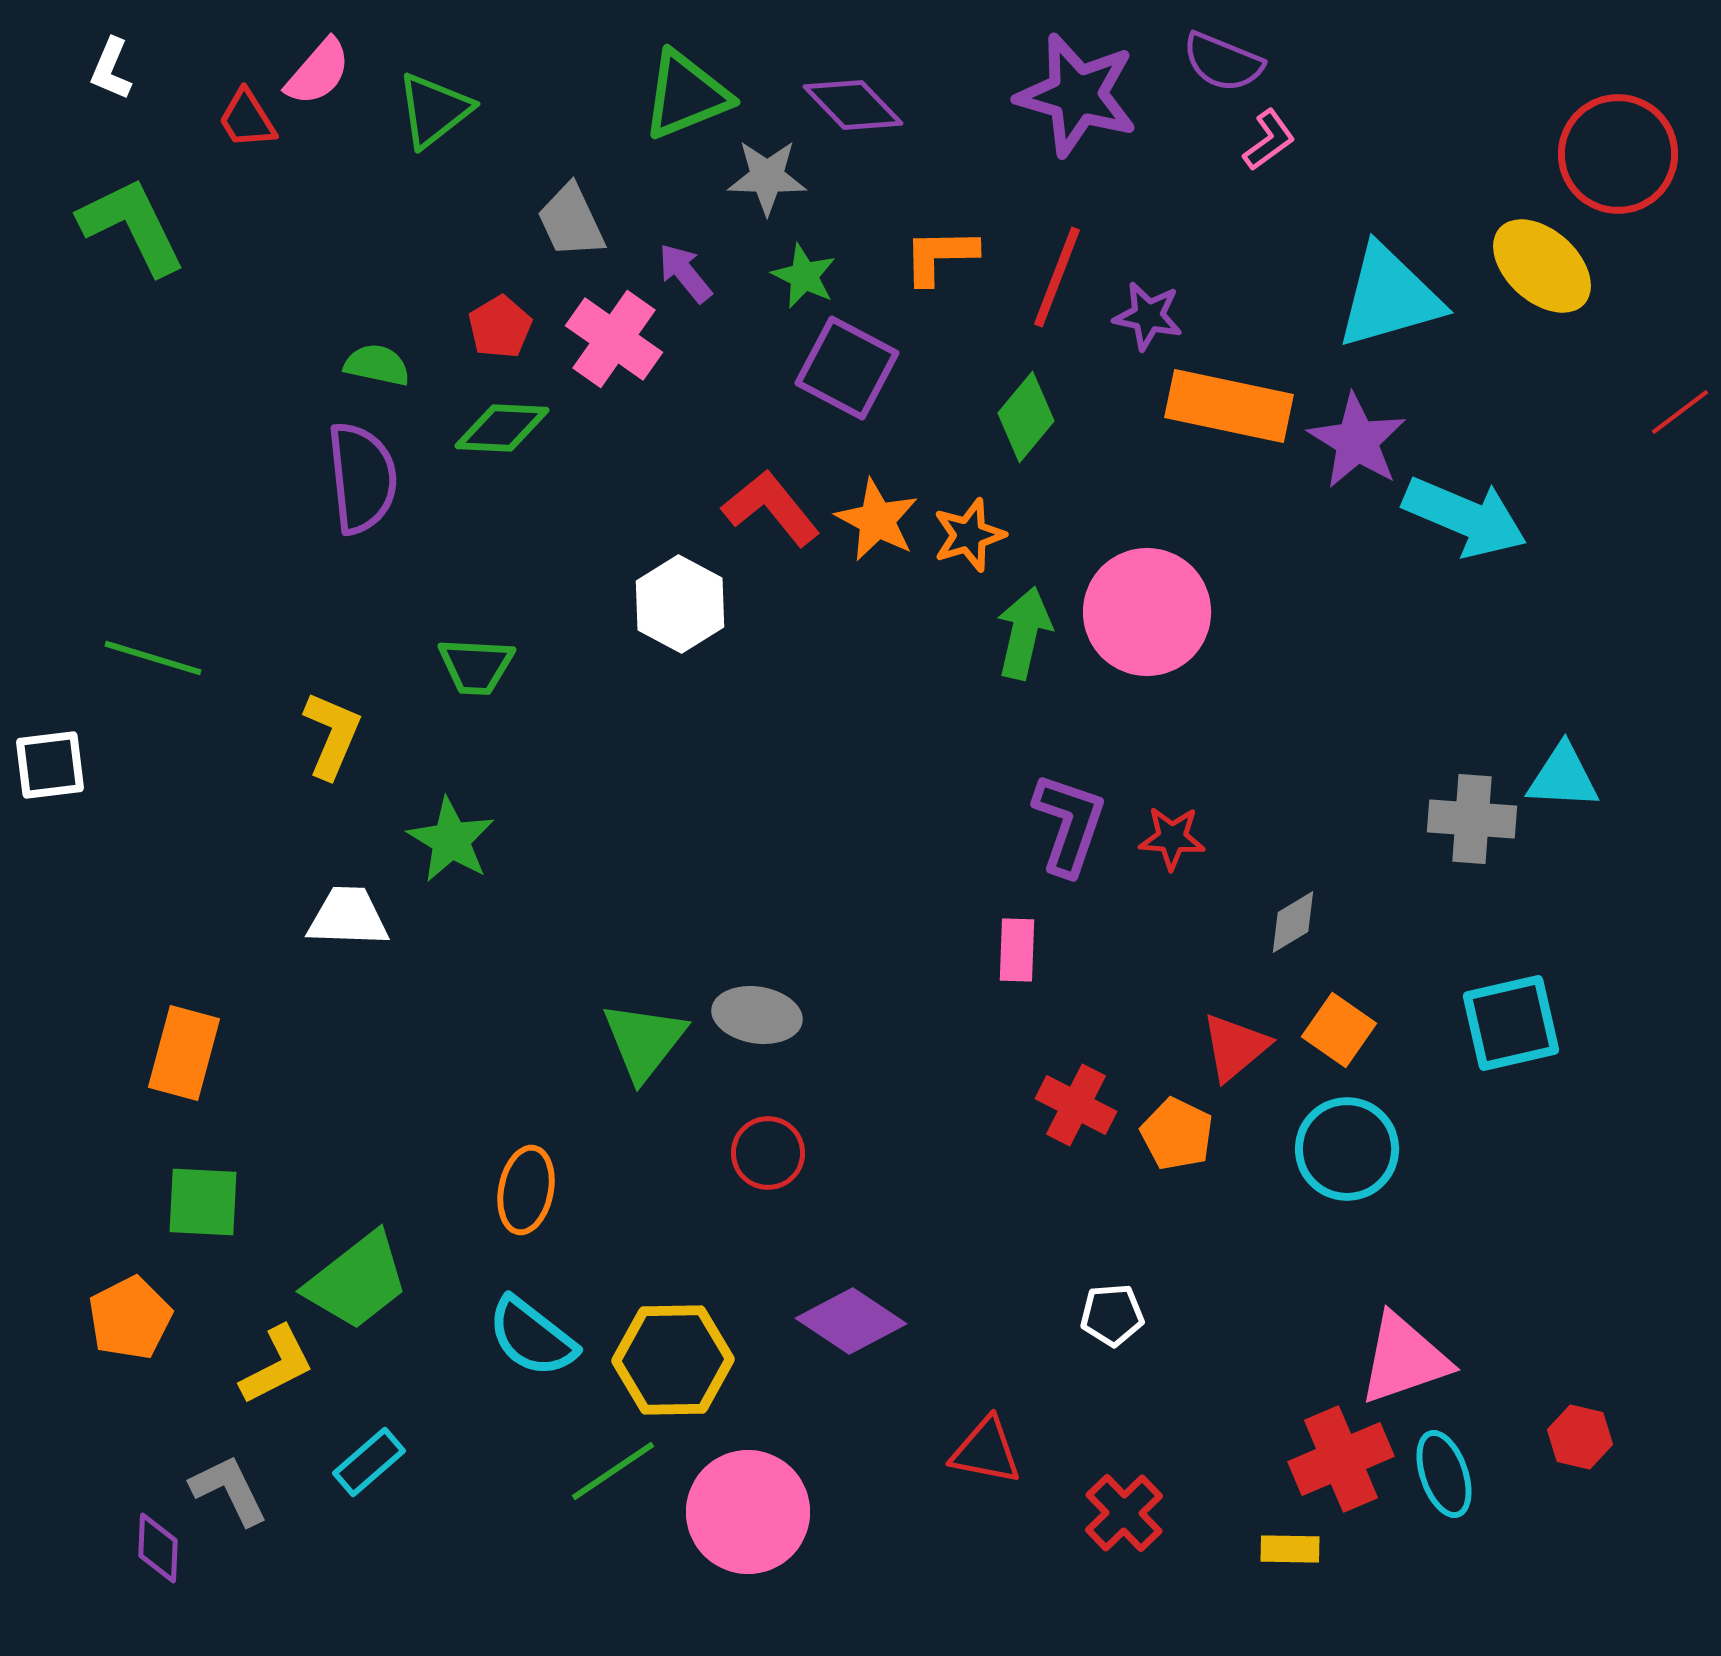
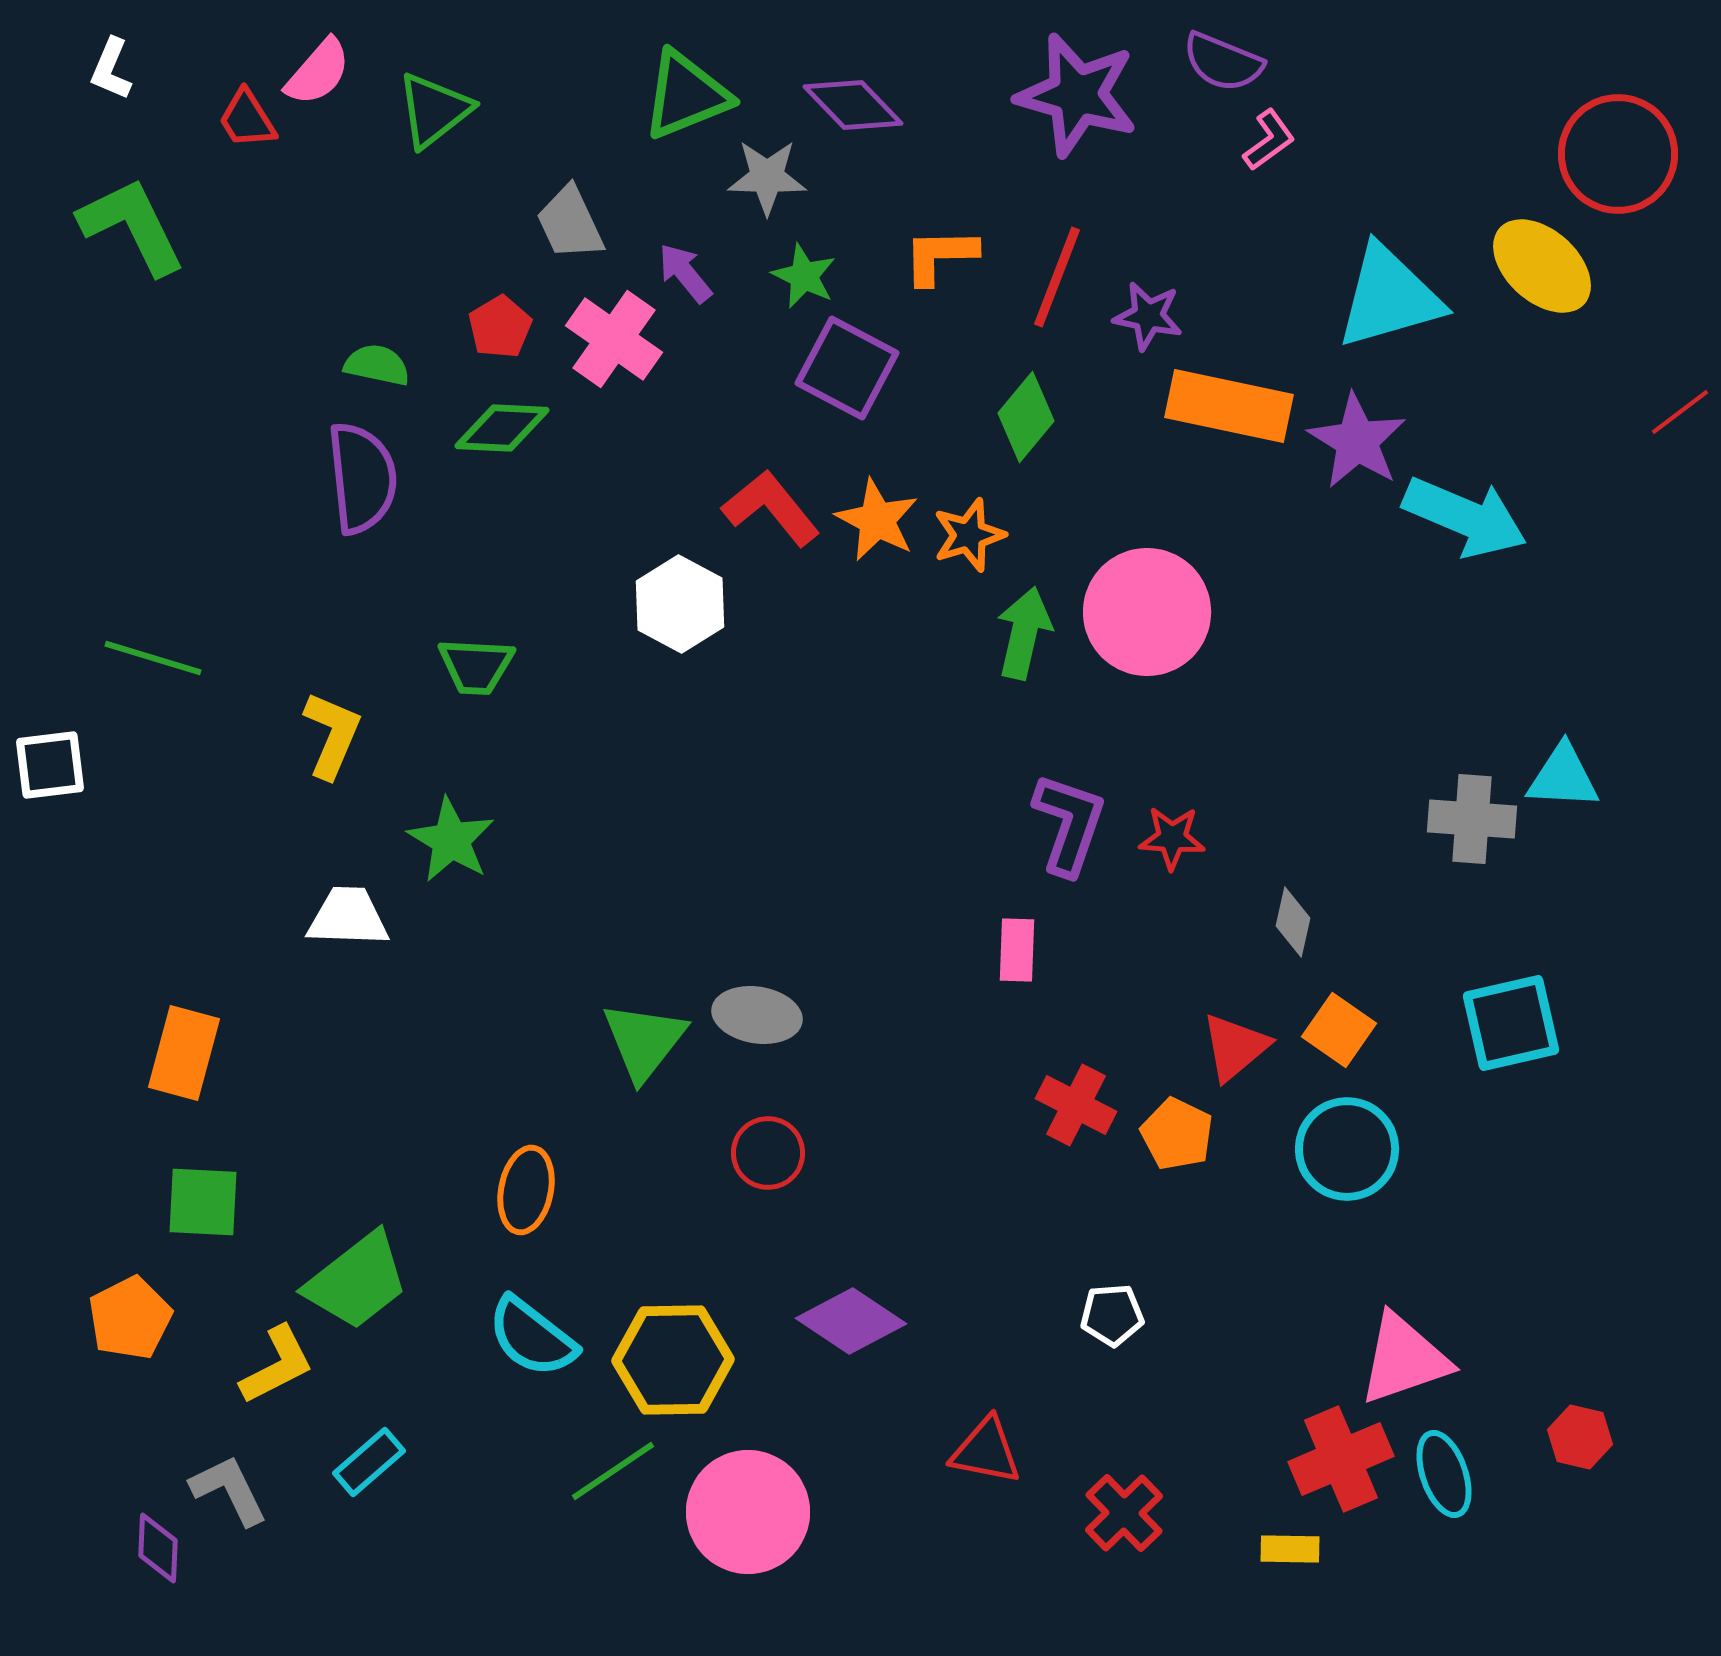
gray trapezoid at (571, 221): moved 1 px left, 2 px down
gray diamond at (1293, 922): rotated 46 degrees counterclockwise
